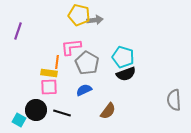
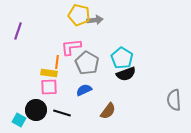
cyan pentagon: moved 1 px left, 1 px down; rotated 15 degrees clockwise
